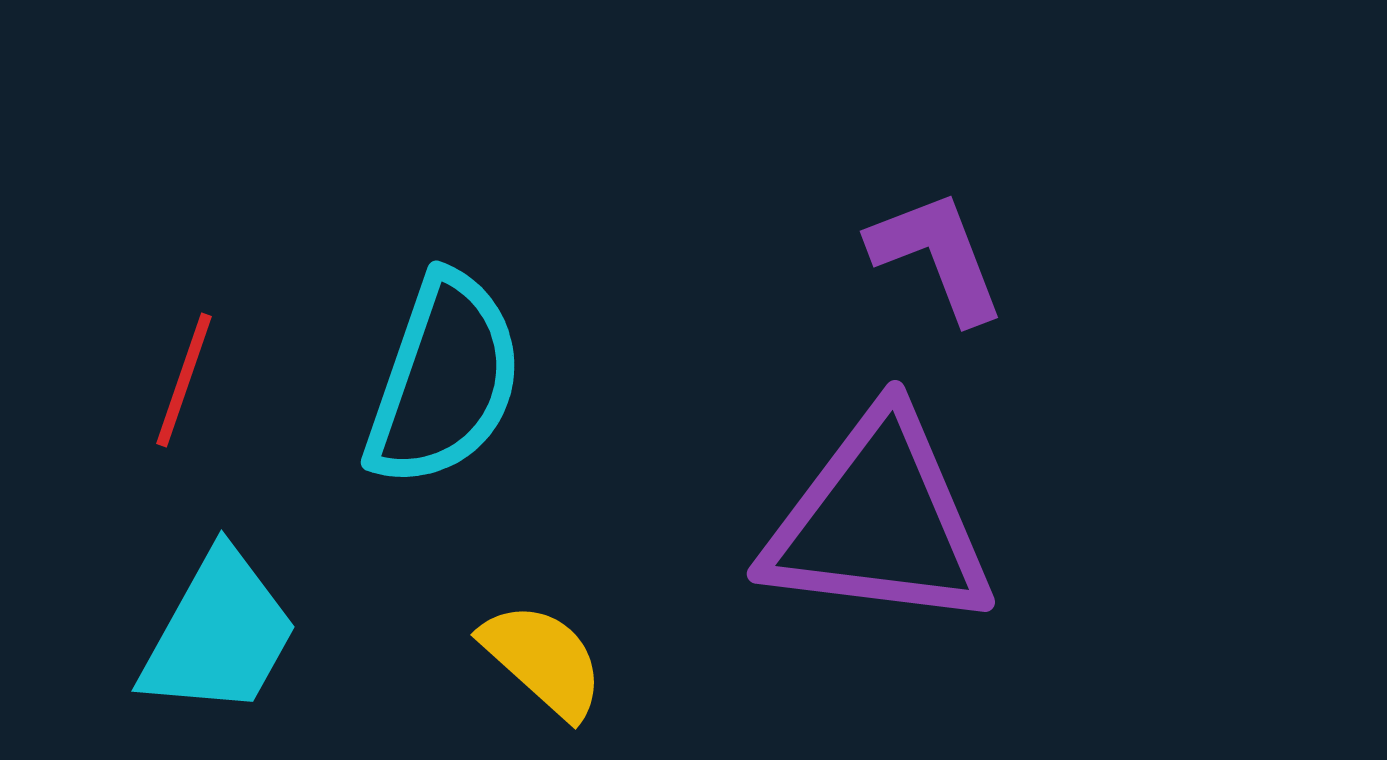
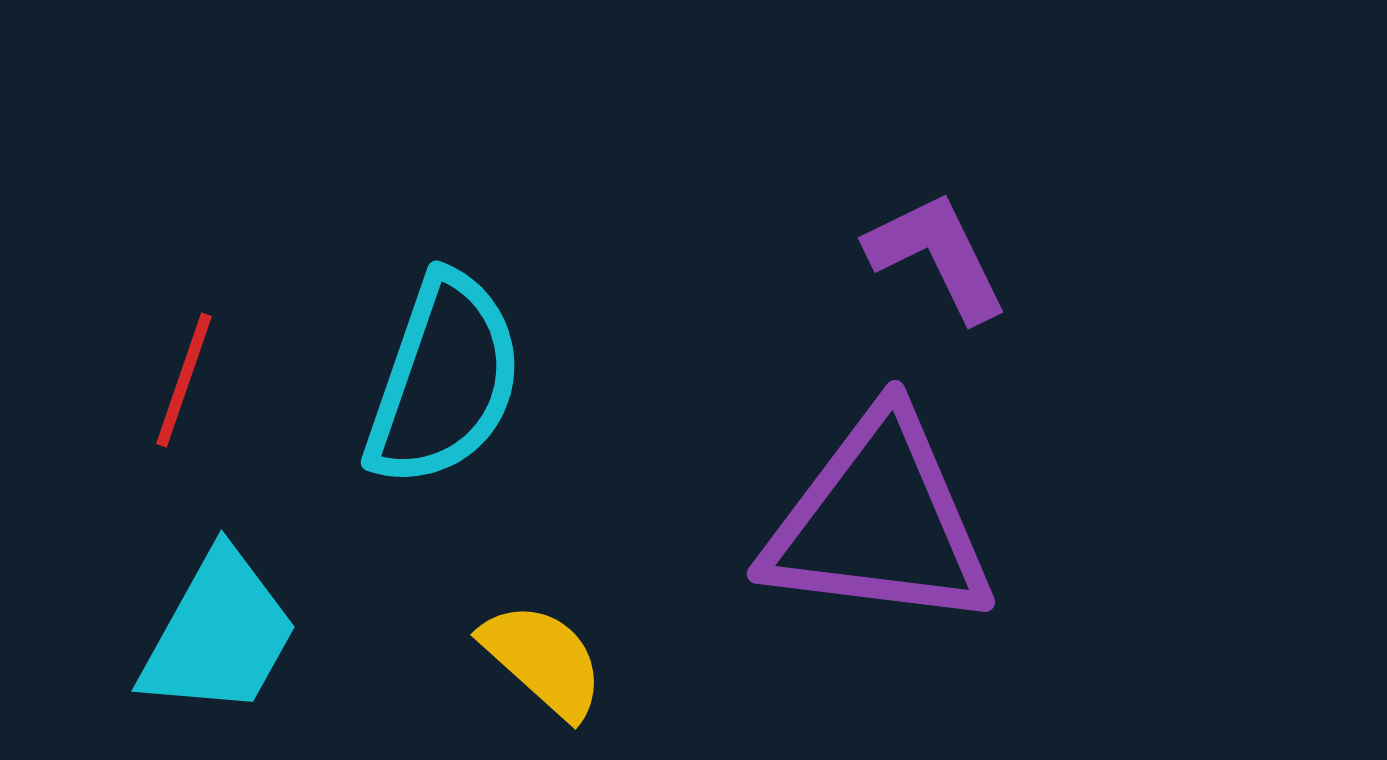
purple L-shape: rotated 5 degrees counterclockwise
